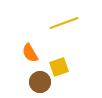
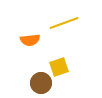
orange semicircle: moved 13 px up; rotated 66 degrees counterclockwise
brown circle: moved 1 px right, 1 px down
